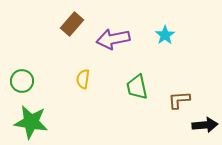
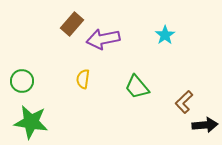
purple arrow: moved 10 px left
green trapezoid: rotated 28 degrees counterclockwise
brown L-shape: moved 5 px right, 2 px down; rotated 40 degrees counterclockwise
